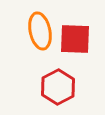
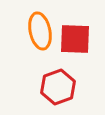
red hexagon: rotated 8 degrees clockwise
